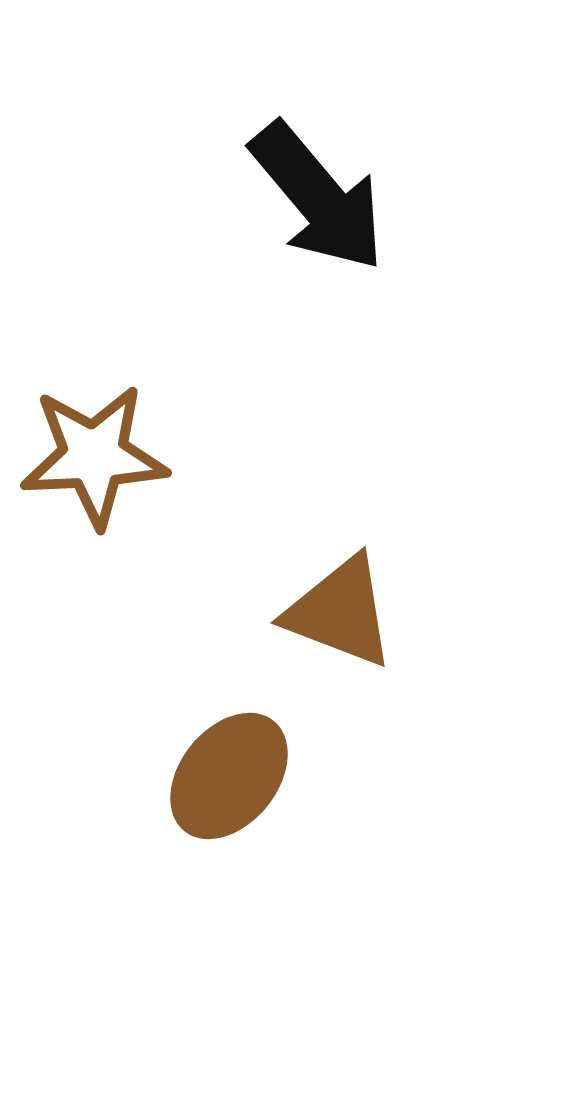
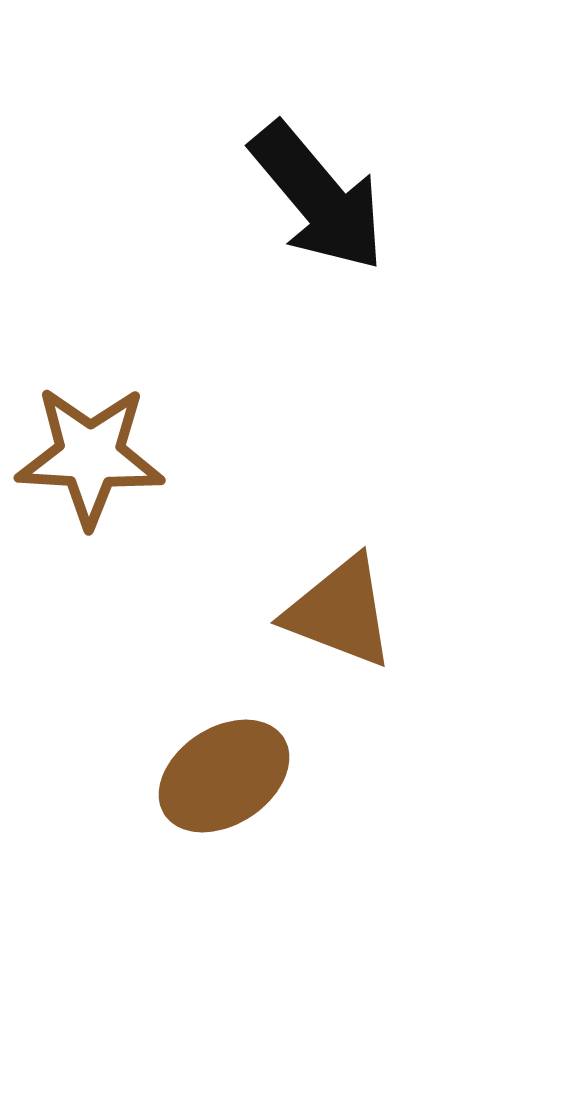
brown star: moved 4 px left; rotated 6 degrees clockwise
brown ellipse: moved 5 px left; rotated 18 degrees clockwise
